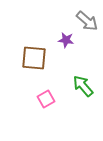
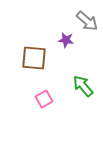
pink square: moved 2 px left
